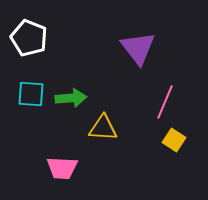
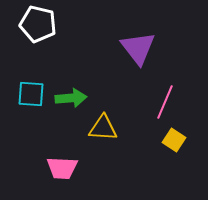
white pentagon: moved 9 px right, 14 px up; rotated 9 degrees counterclockwise
